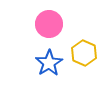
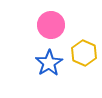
pink circle: moved 2 px right, 1 px down
